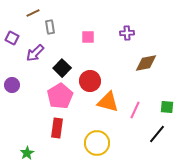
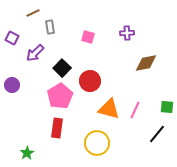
pink square: rotated 16 degrees clockwise
orange triangle: moved 1 px right, 7 px down
